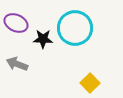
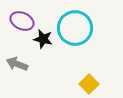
purple ellipse: moved 6 px right, 2 px up
black star: rotated 12 degrees clockwise
yellow square: moved 1 px left, 1 px down
